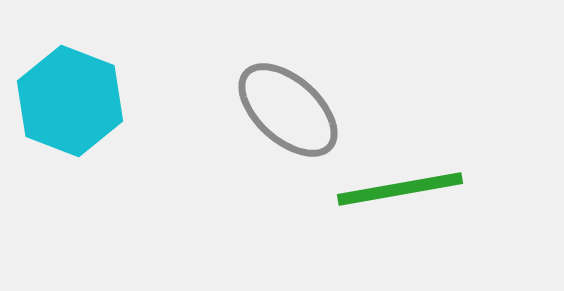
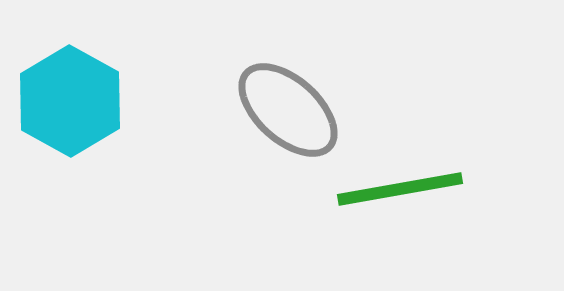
cyan hexagon: rotated 8 degrees clockwise
